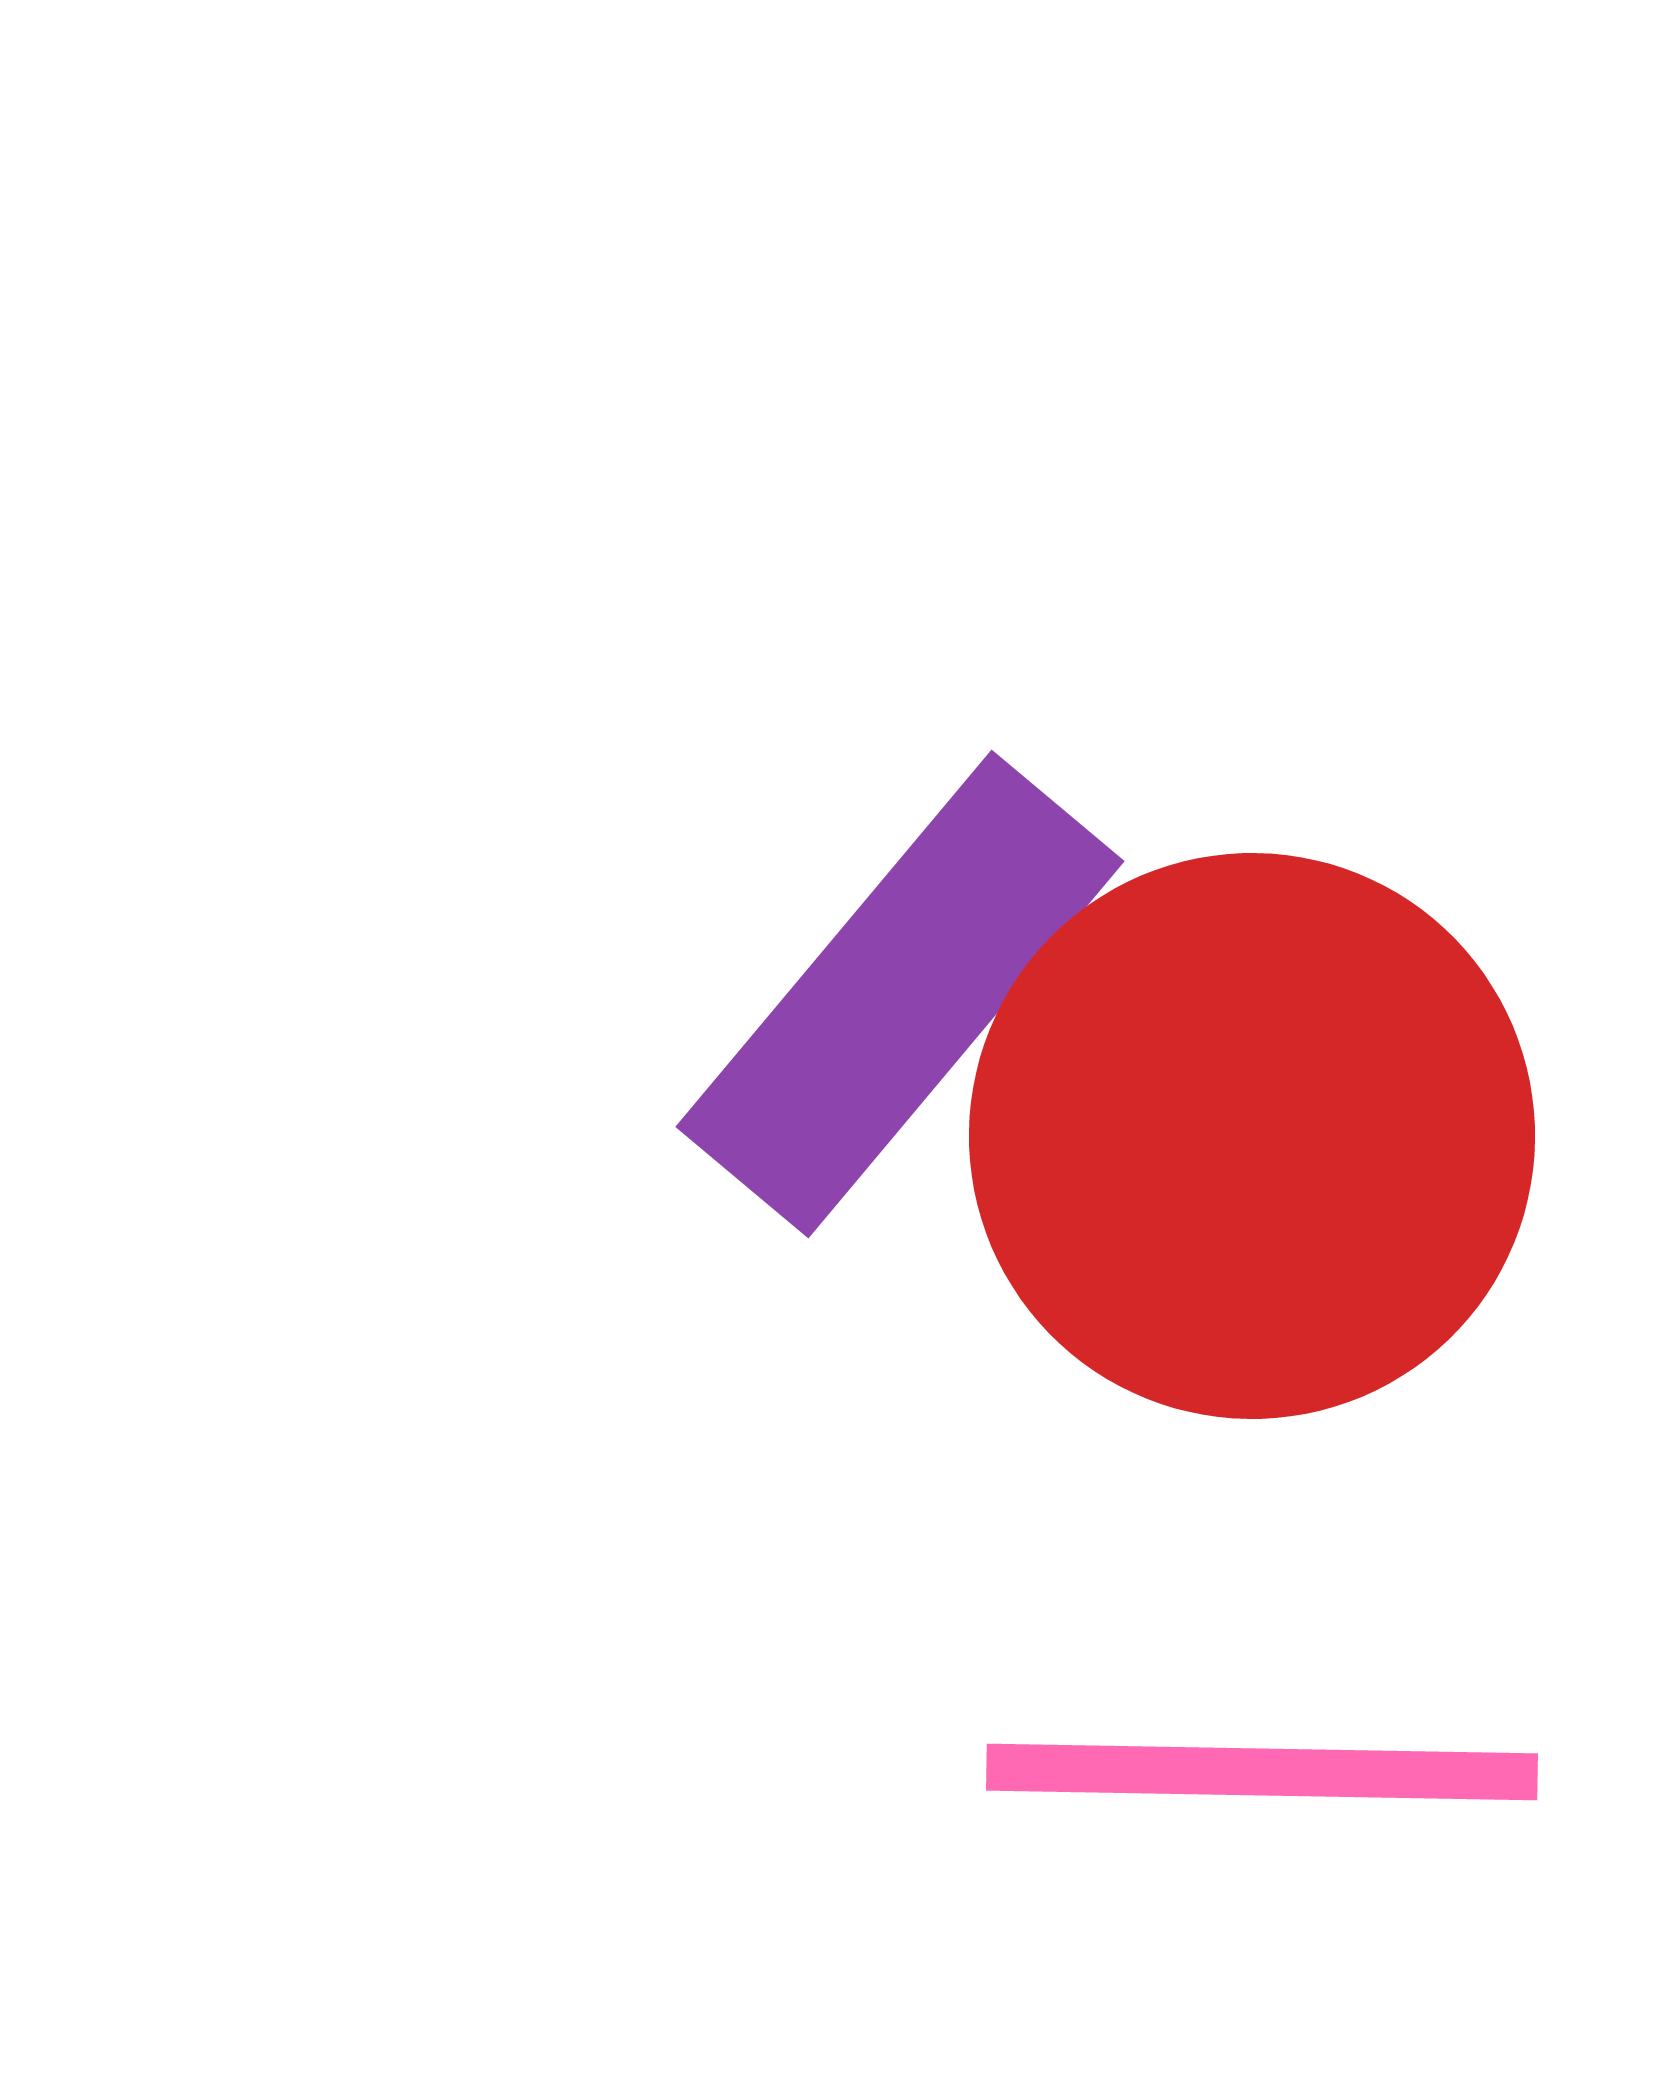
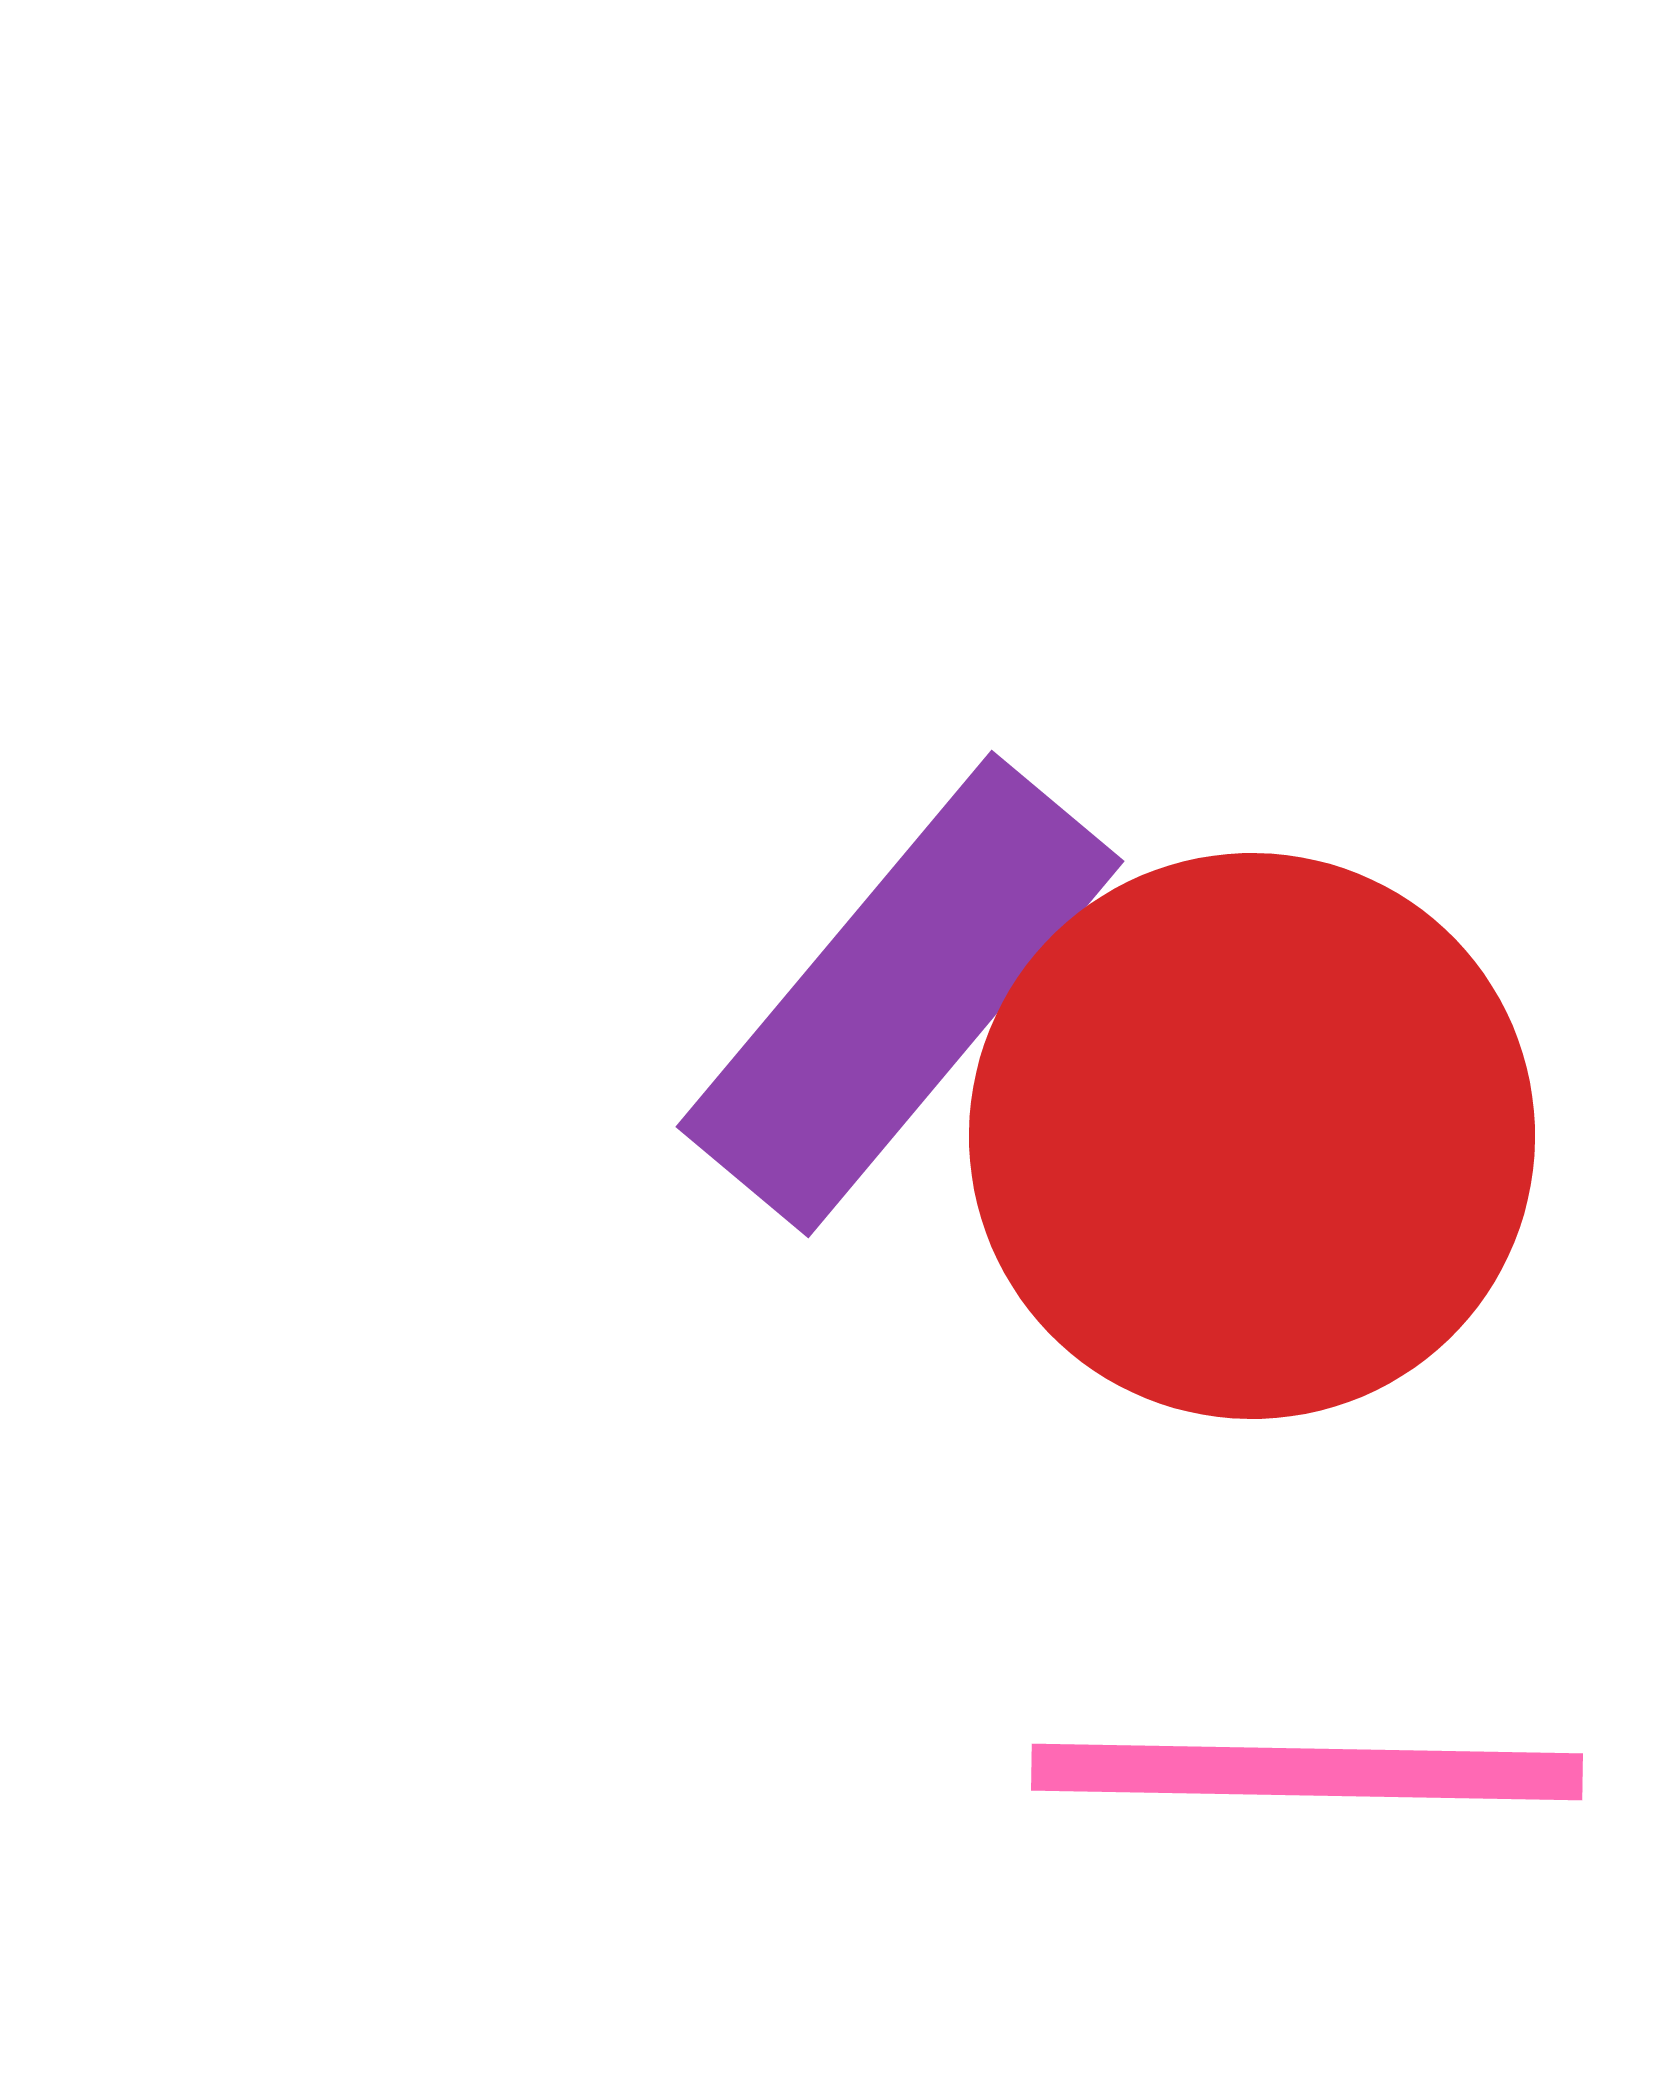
pink line: moved 45 px right
